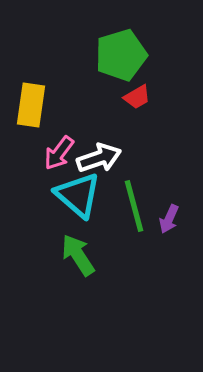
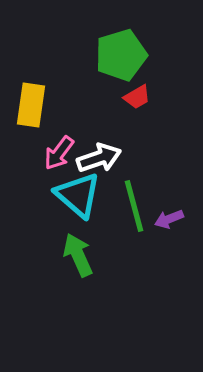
purple arrow: rotated 44 degrees clockwise
green arrow: rotated 9 degrees clockwise
